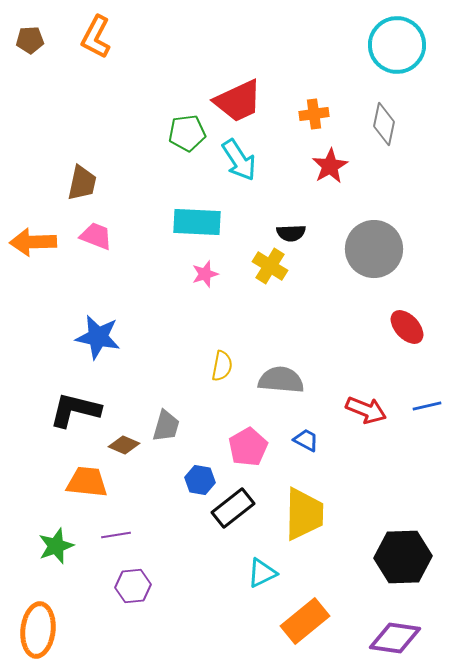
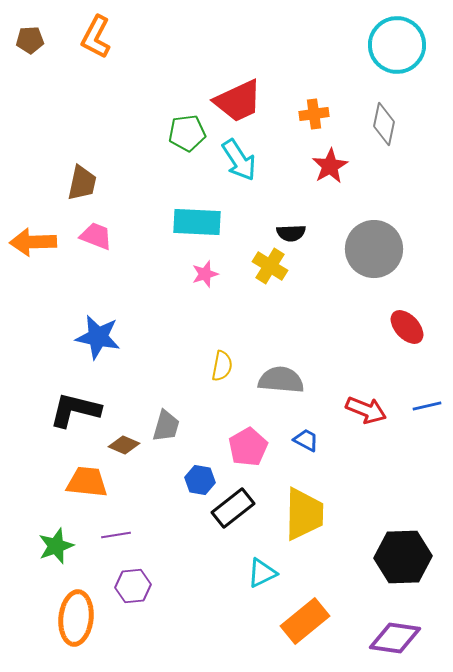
orange ellipse: moved 38 px right, 12 px up
